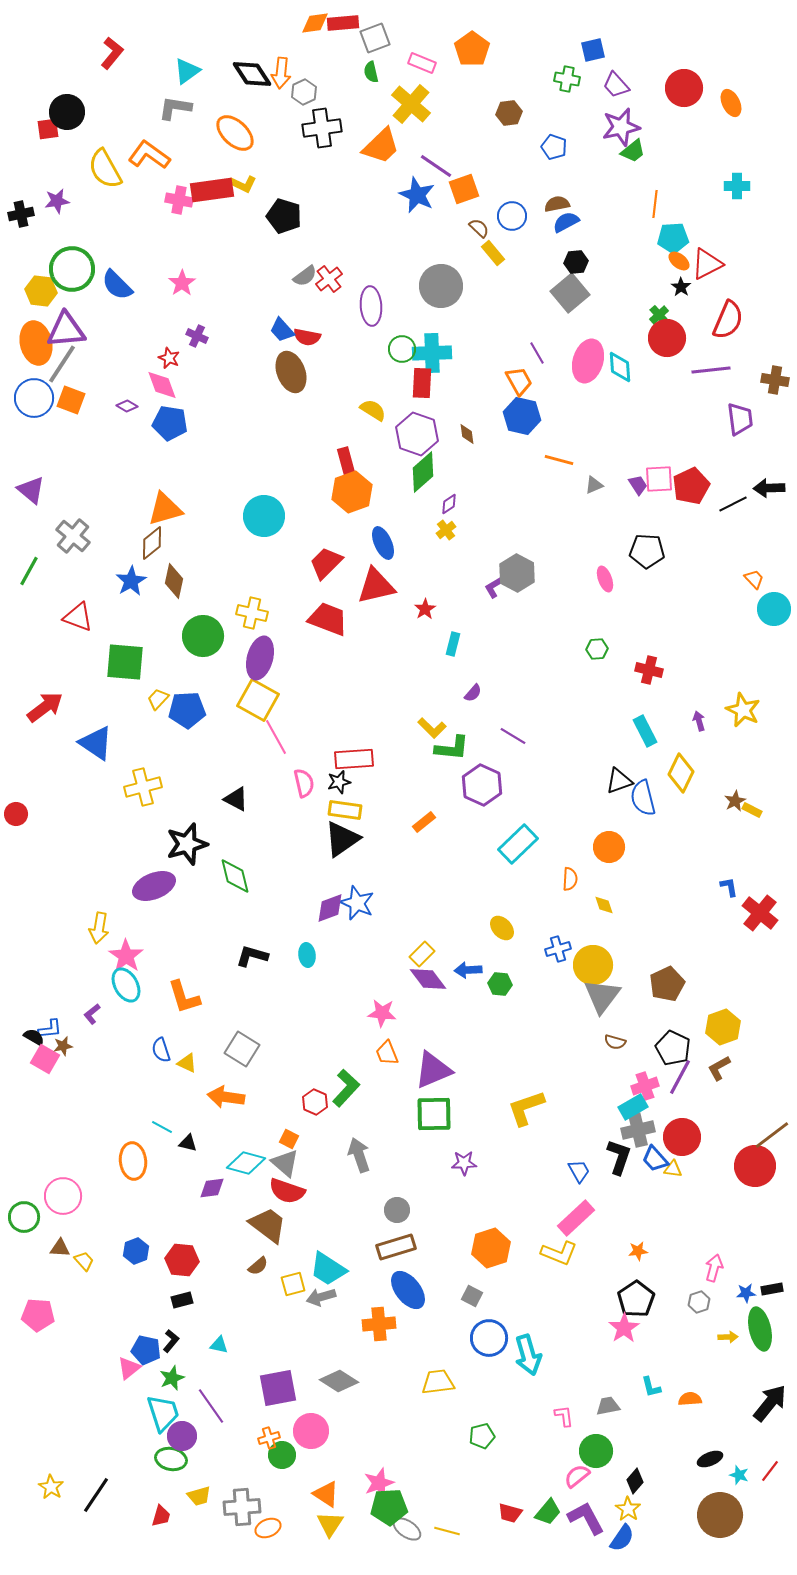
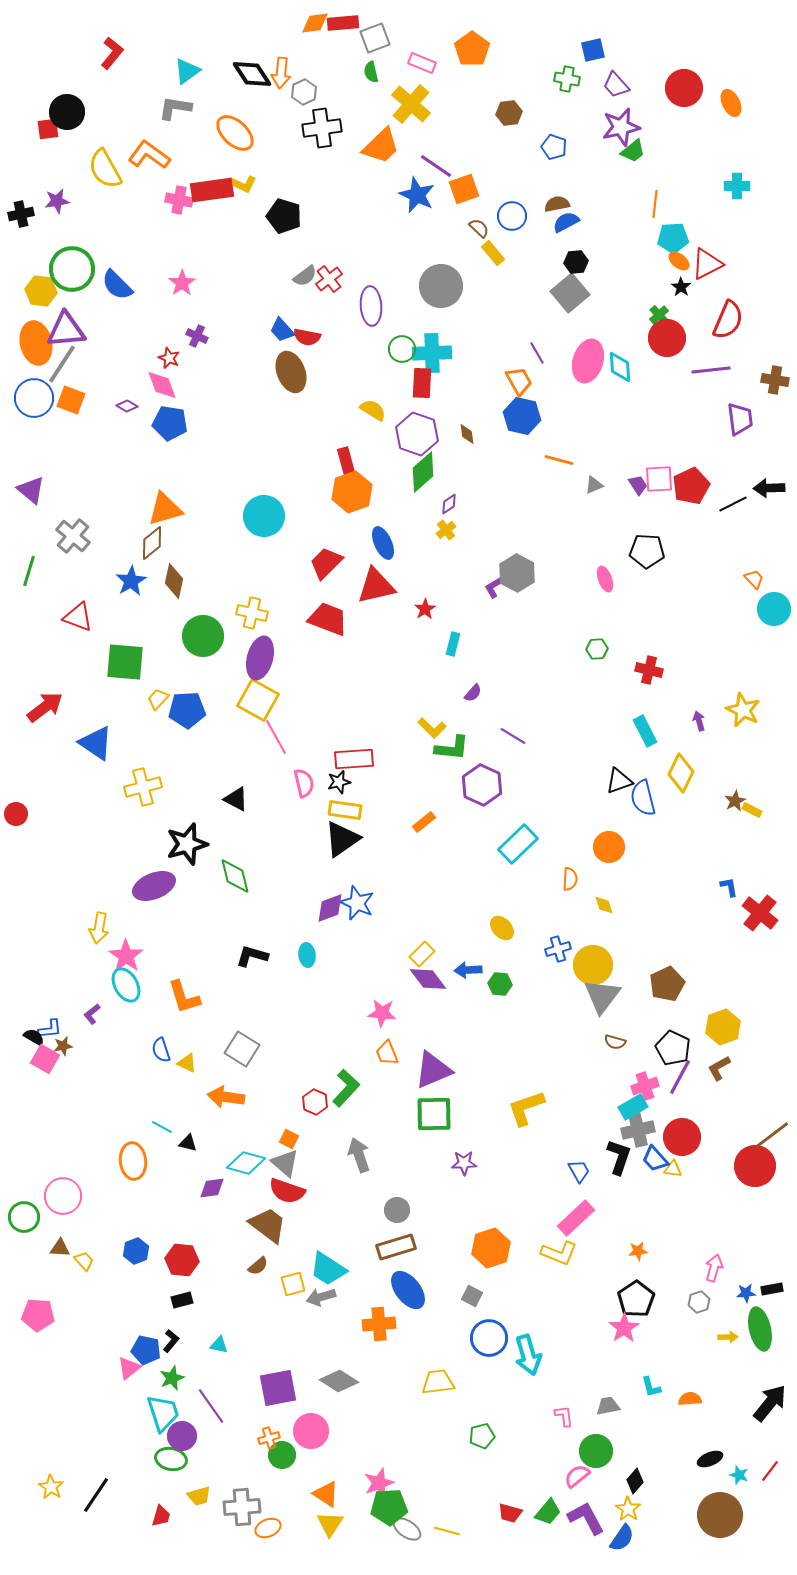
green line at (29, 571): rotated 12 degrees counterclockwise
